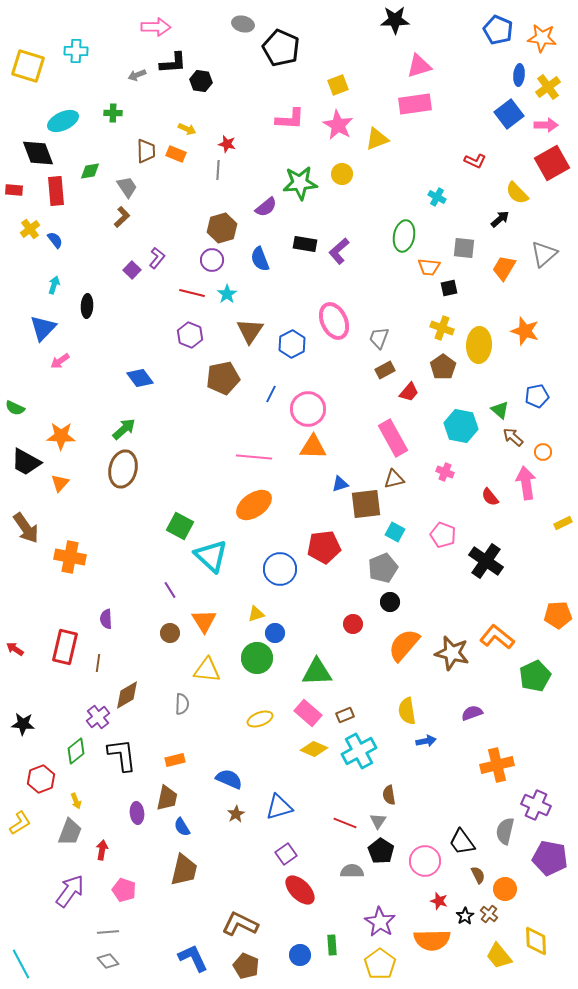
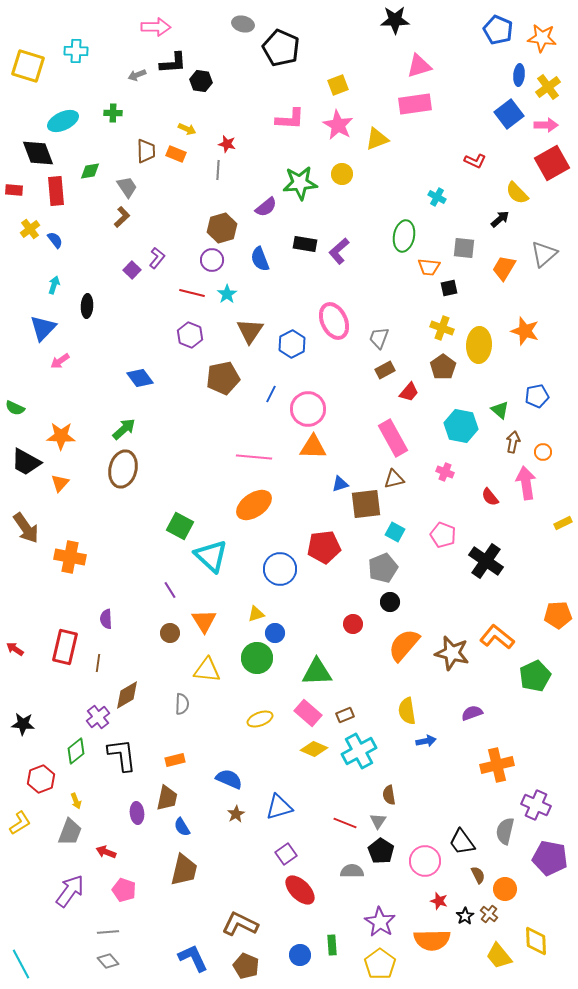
brown arrow at (513, 437): moved 5 px down; rotated 60 degrees clockwise
red arrow at (102, 850): moved 4 px right, 2 px down; rotated 78 degrees counterclockwise
